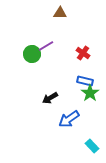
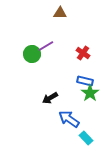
blue arrow: rotated 70 degrees clockwise
cyan rectangle: moved 6 px left, 8 px up
